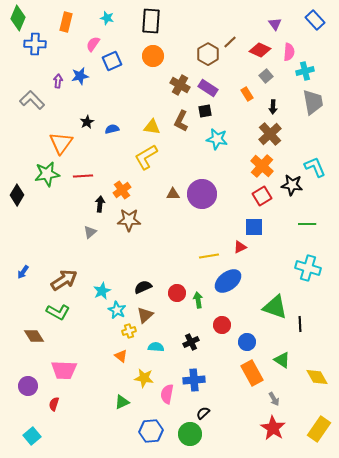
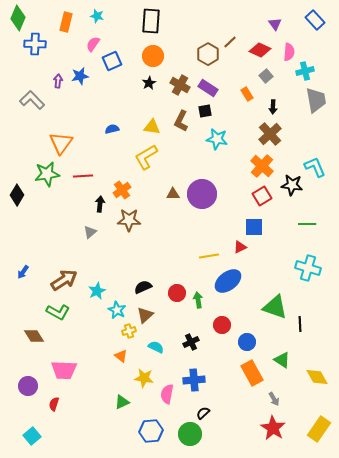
cyan star at (107, 18): moved 10 px left, 2 px up
gray trapezoid at (313, 102): moved 3 px right, 2 px up
black star at (87, 122): moved 62 px right, 39 px up
cyan star at (102, 291): moved 5 px left
cyan semicircle at (156, 347): rotated 21 degrees clockwise
